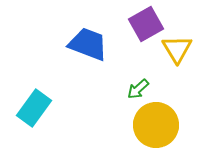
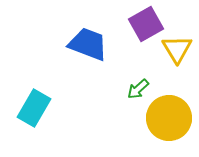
cyan rectangle: rotated 6 degrees counterclockwise
yellow circle: moved 13 px right, 7 px up
